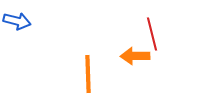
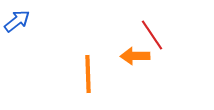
blue arrow: rotated 52 degrees counterclockwise
red line: moved 1 px down; rotated 20 degrees counterclockwise
